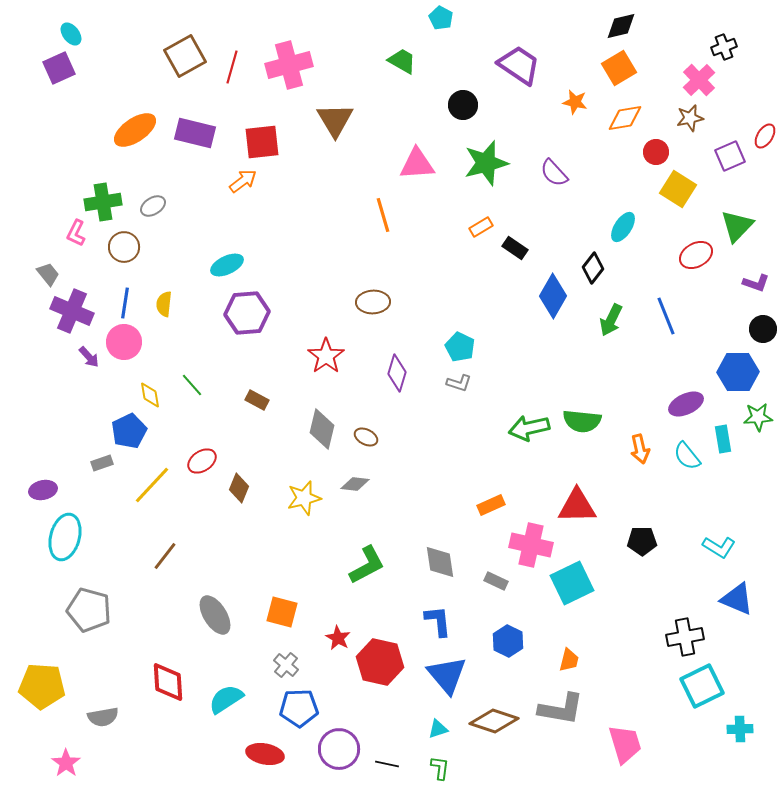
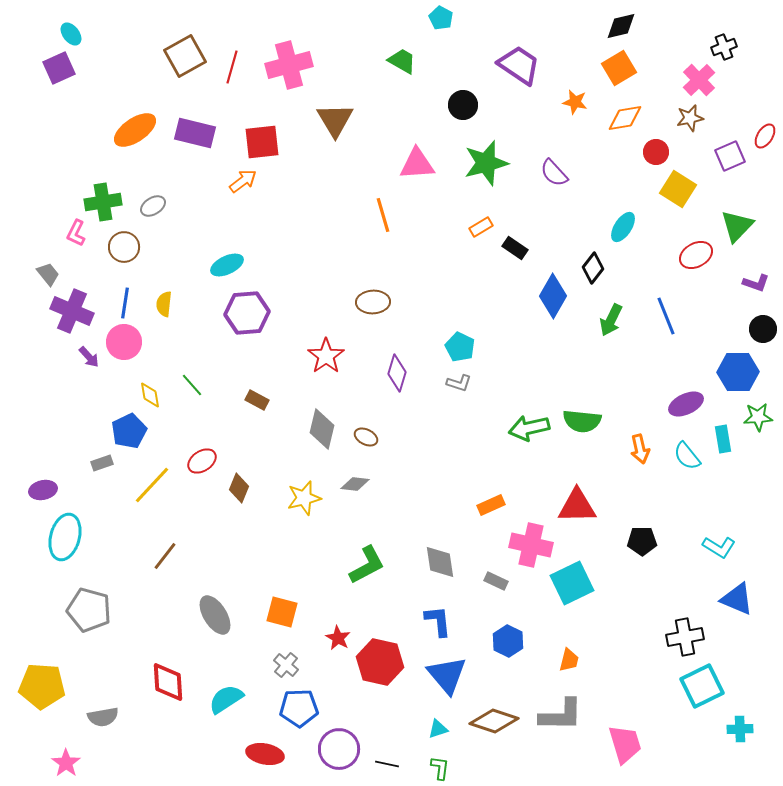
gray L-shape at (561, 709): moved 6 px down; rotated 9 degrees counterclockwise
